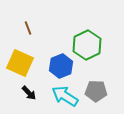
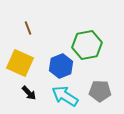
green hexagon: rotated 16 degrees clockwise
gray pentagon: moved 4 px right
